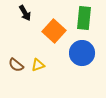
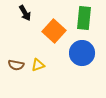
brown semicircle: rotated 28 degrees counterclockwise
